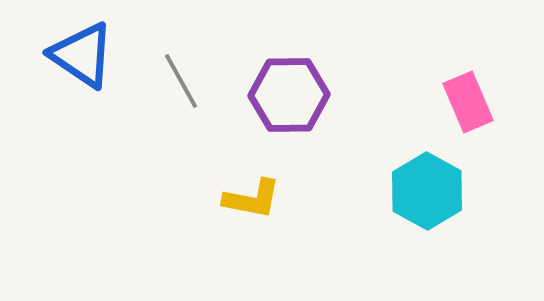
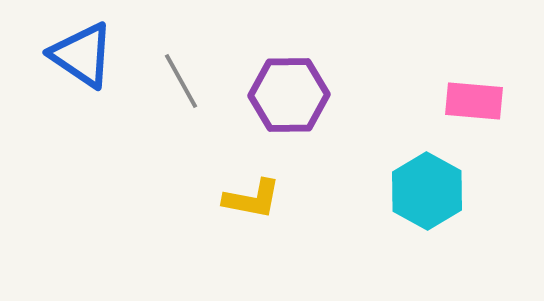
pink rectangle: moved 6 px right, 1 px up; rotated 62 degrees counterclockwise
